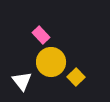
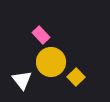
white triangle: moved 1 px up
